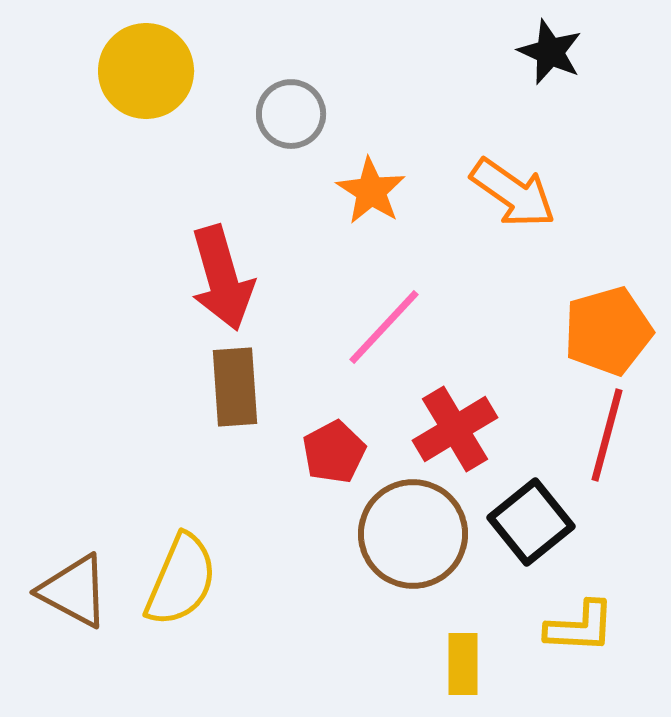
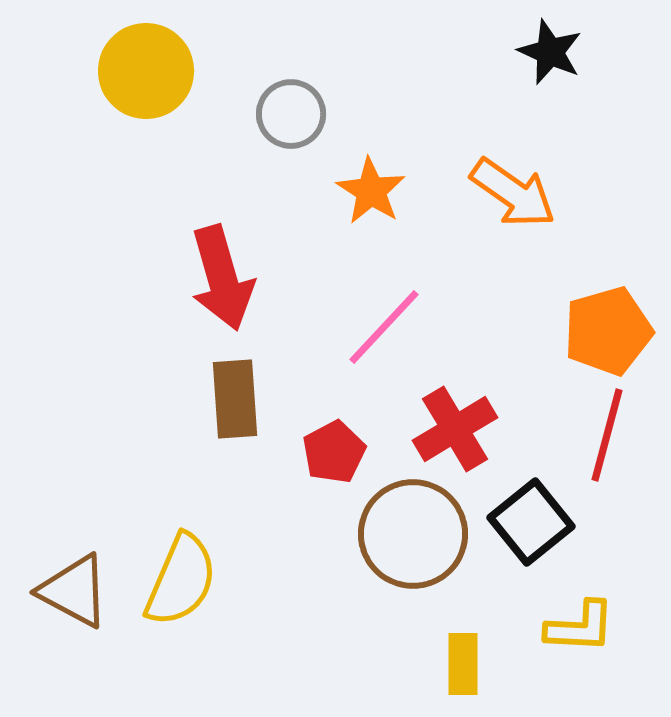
brown rectangle: moved 12 px down
